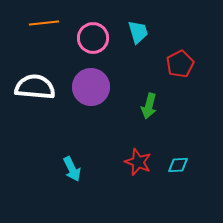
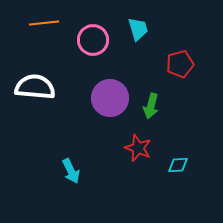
cyan trapezoid: moved 3 px up
pink circle: moved 2 px down
red pentagon: rotated 12 degrees clockwise
purple circle: moved 19 px right, 11 px down
green arrow: moved 2 px right
red star: moved 14 px up
cyan arrow: moved 1 px left, 2 px down
